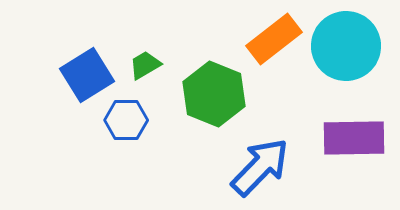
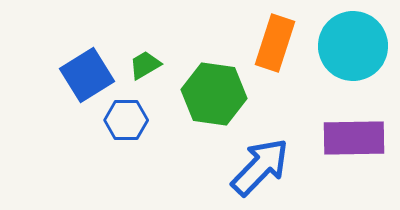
orange rectangle: moved 1 px right, 4 px down; rotated 34 degrees counterclockwise
cyan circle: moved 7 px right
green hexagon: rotated 14 degrees counterclockwise
